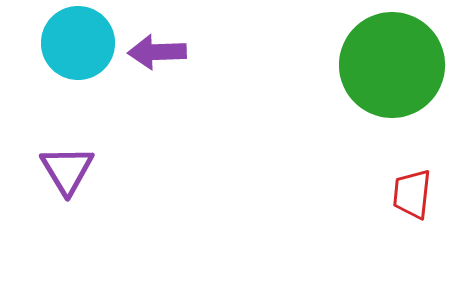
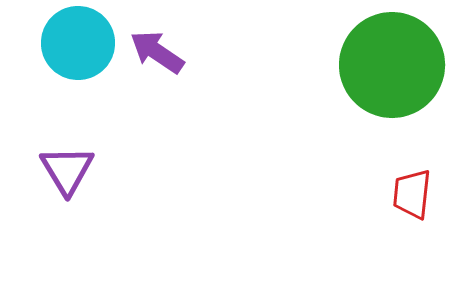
purple arrow: rotated 36 degrees clockwise
